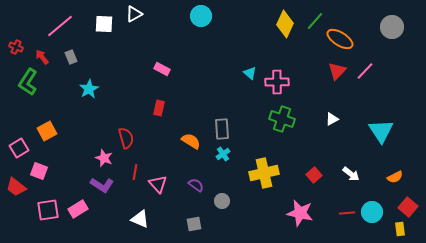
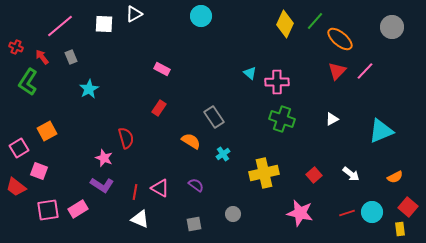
orange ellipse at (340, 39): rotated 8 degrees clockwise
red rectangle at (159, 108): rotated 21 degrees clockwise
gray rectangle at (222, 129): moved 8 px left, 12 px up; rotated 30 degrees counterclockwise
cyan triangle at (381, 131): rotated 40 degrees clockwise
red line at (135, 172): moved 20 px down
pink triangle at (158, 184): moved 2 px right, 4 px down; rotated 18 degrees counterclockwise
gray circle at (222, 201): moved 11 px right, 13 px down
red line at (347, 213): rotated 14 degrees counterclockwise
